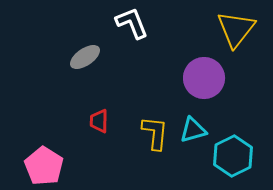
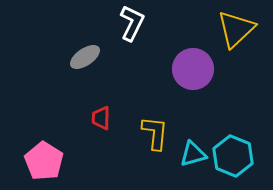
white L-shape: rotated 48 degrees clockwise
yellow triangle: rotated 9 degrees clockwise
purple circle: moved 11 px left, 9 px up
red trapezoid: moved 2 px right, 3 px up
cyan triangle: moved 24 px down
cyan hexagon: rotated 12 degrees counterclockwise
pink pentagon: moved 5 px up
